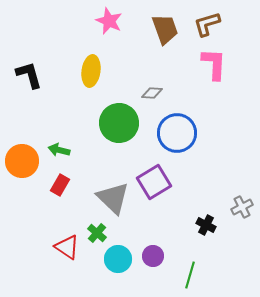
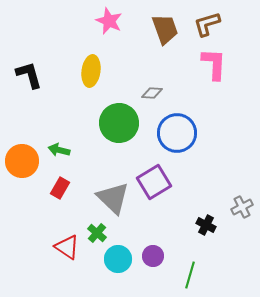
red rectangle: moved 3 px down
